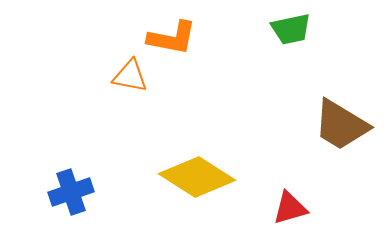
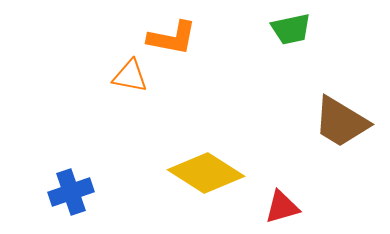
brown trapezoid: moved 3 px up
yellow diamond: moved 9 px right, 4 px up
red triangle: moved 8 px left, 1 px up
